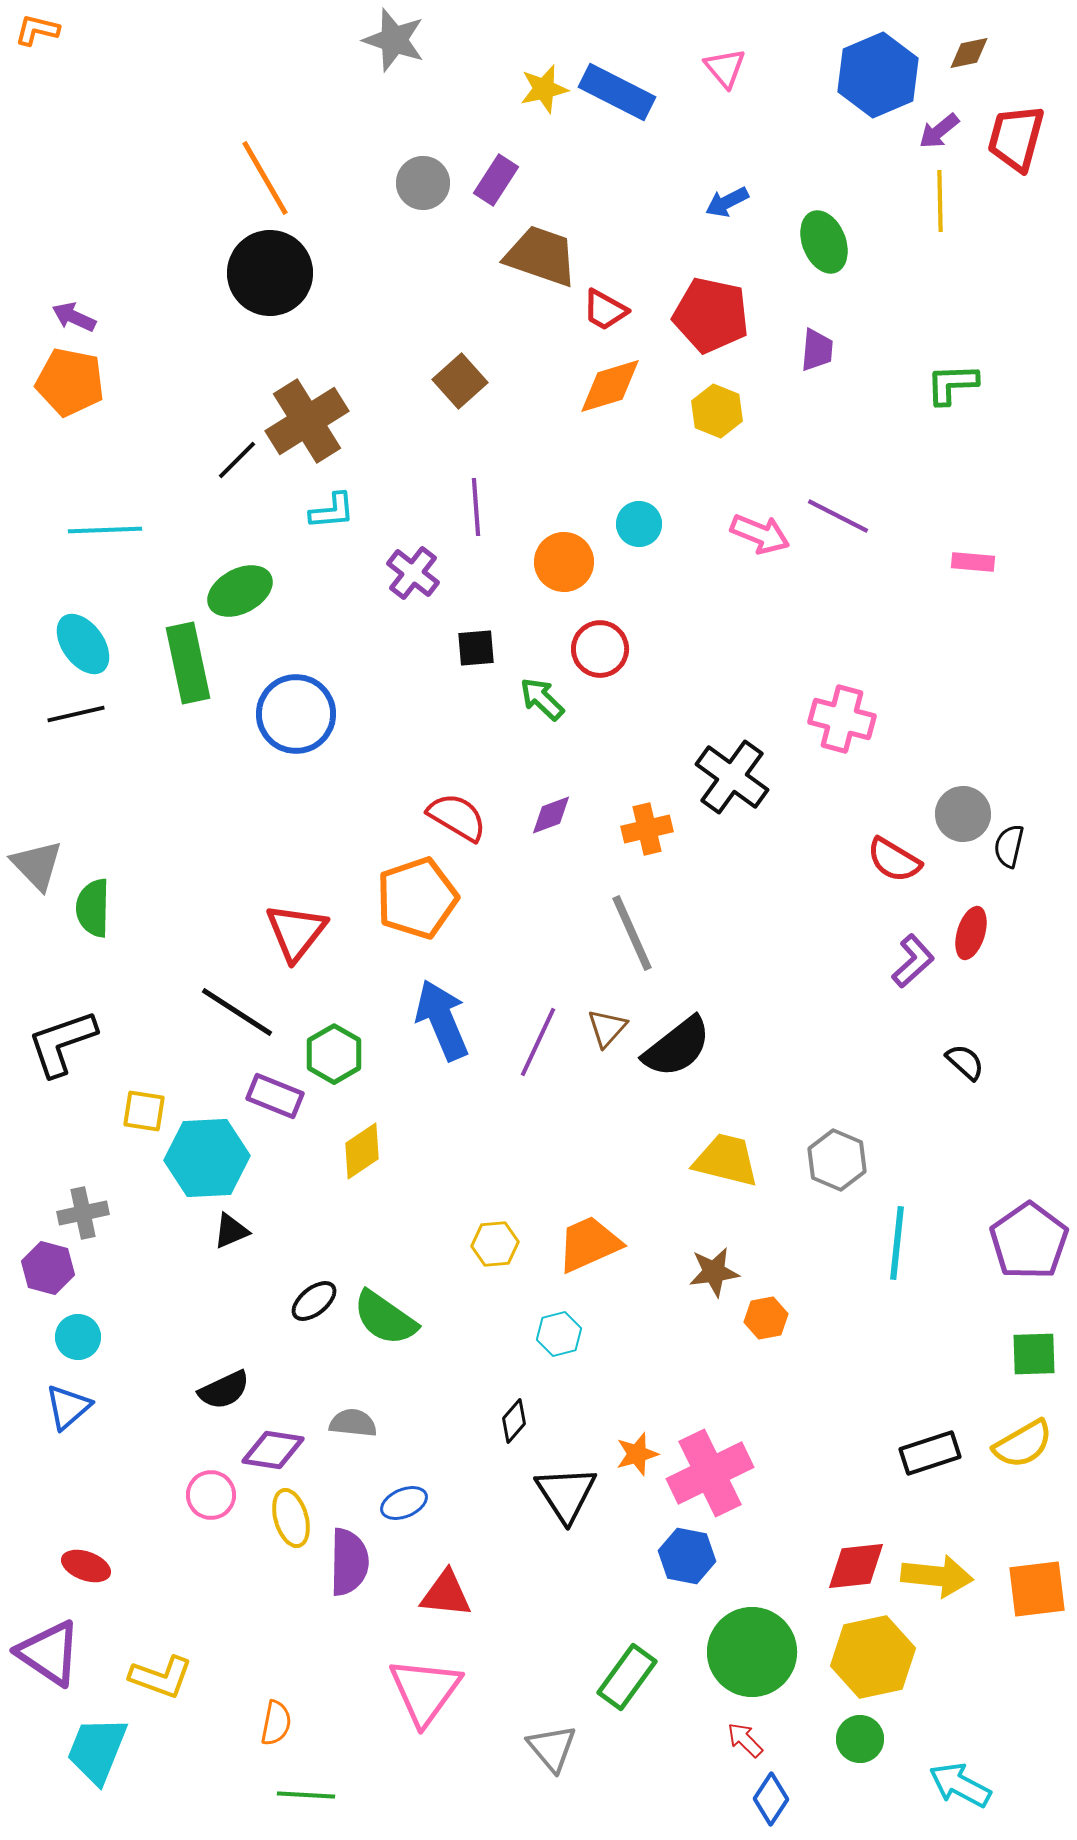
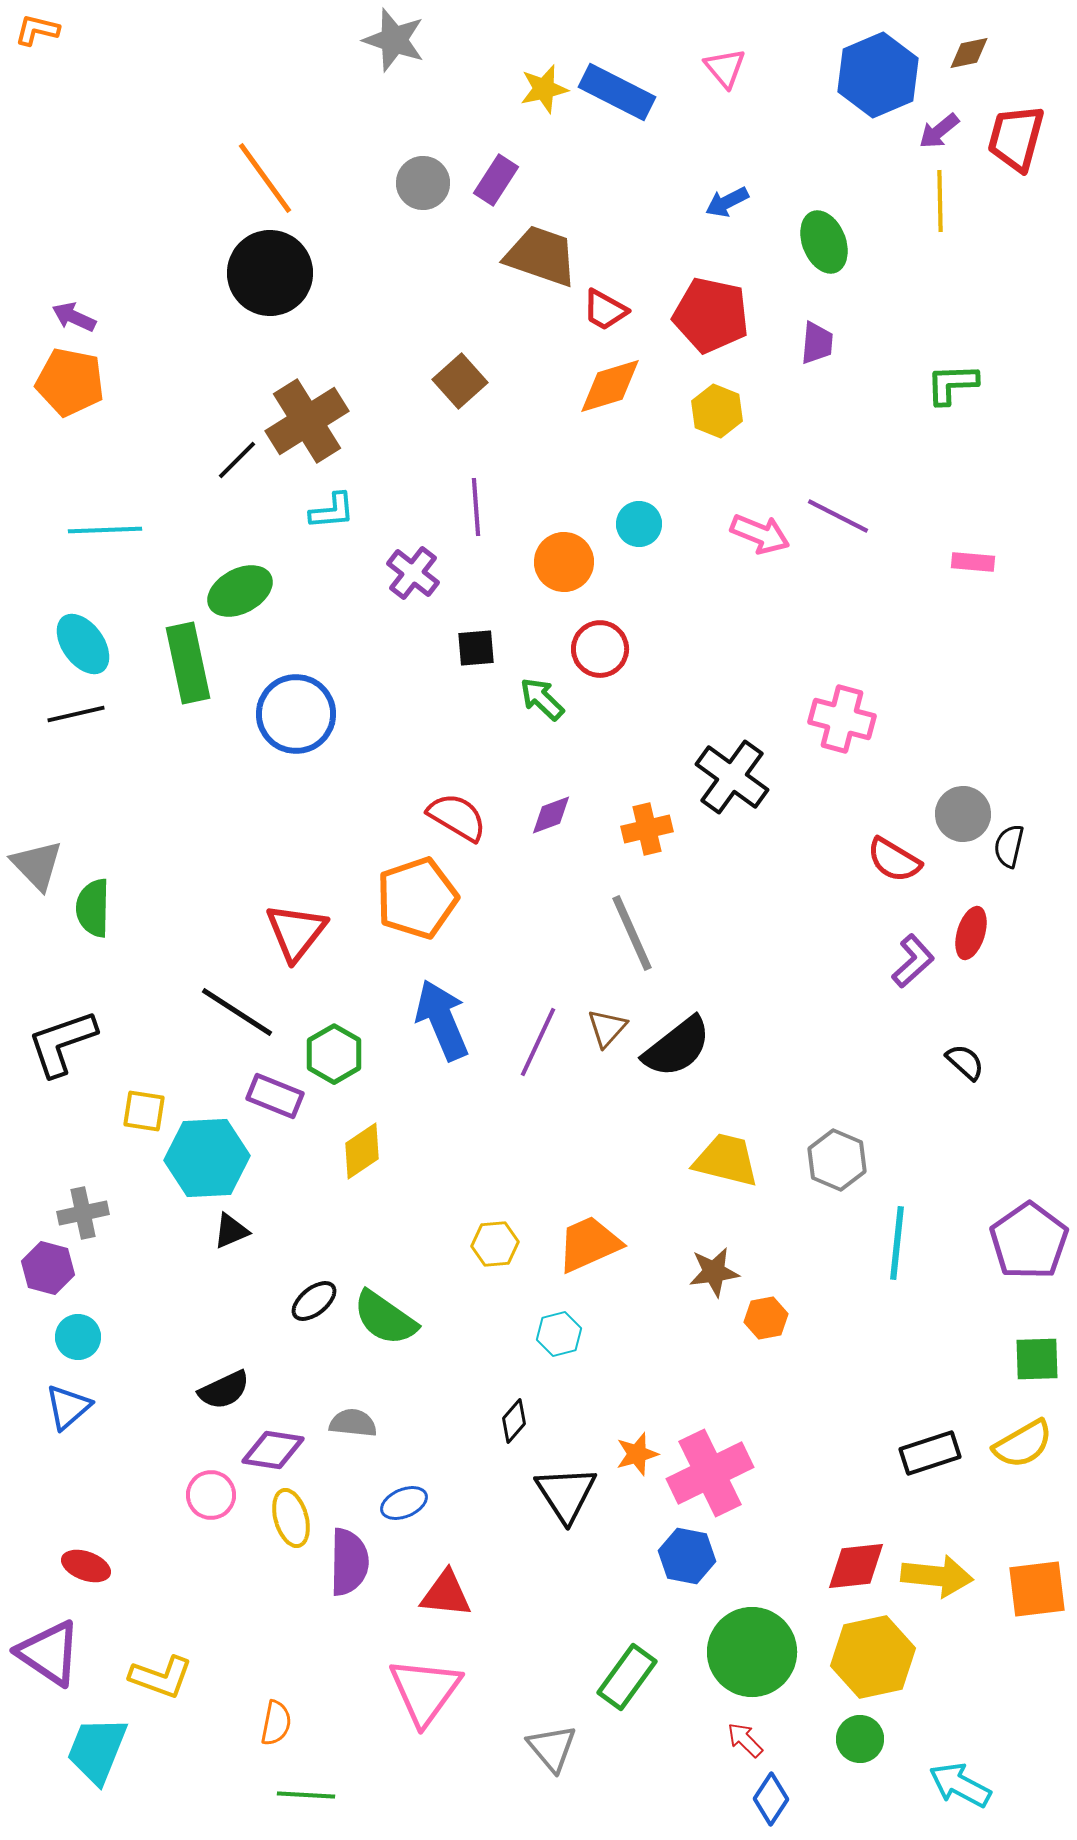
orange line at (265, 178): rotated 6 degrees counterclockwise
purple trapezoid at (817, 350): moved 7 px up
green square at (1034, 1354): moved 3 px right, 5 px down
